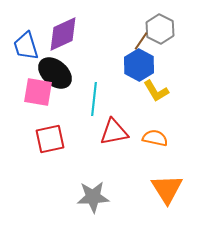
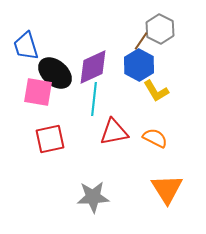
purple diamond: moved 30 px right, 33 px down
orange semicircle: rotated 15 degrees clockwise
